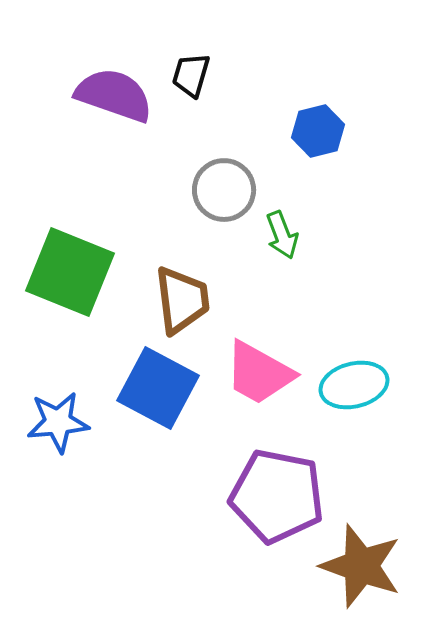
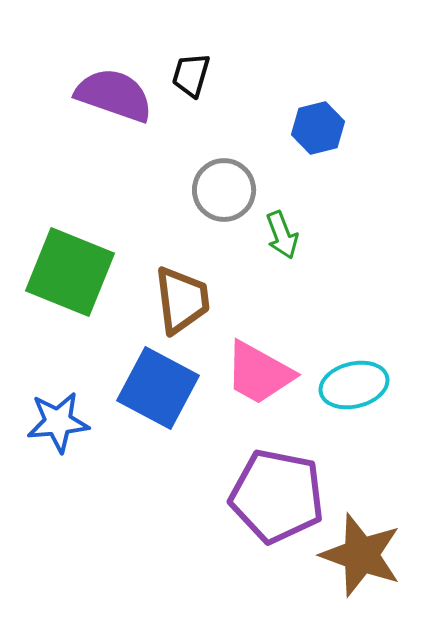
blue hexagon: moved 3 px up
brown star: moved 11 px up
